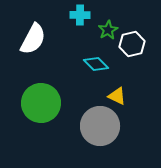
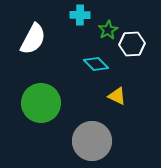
white hexagon: rotated 10 degrees clockwise
gray circle: moved 8 px left, 15 px down
